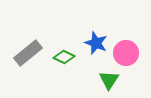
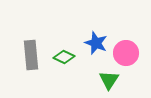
gray rectangle: moved 3 px right, 2 px down; rotated 56 degrees counterclockwise
